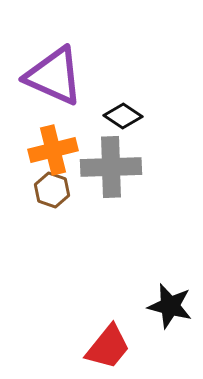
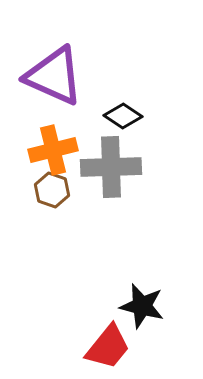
black star: moved 28 px left
